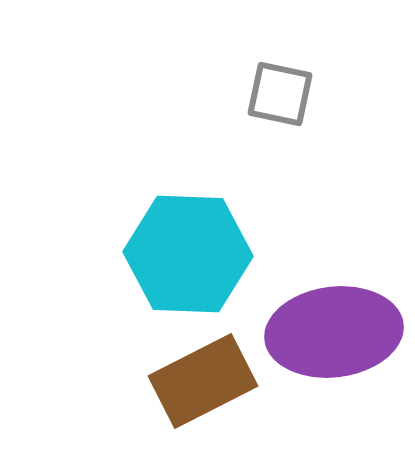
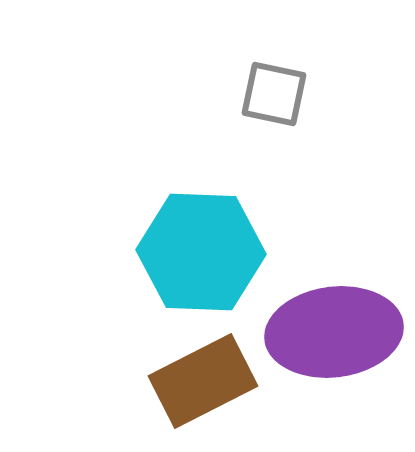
gray square: moved 6 px left
cyan hexagon: moved 13 px right, 2 px up
